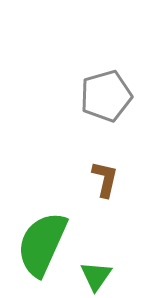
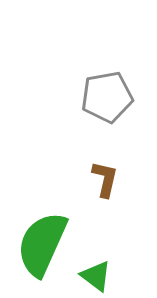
gray pentagon: moved 1 px right, 1 px down; rotated 6 degrees clockwise
green triangle: rotated 28 degrees counterclockwise
